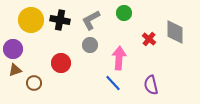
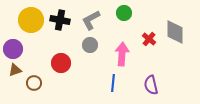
pink arrow: moved 3 px right, 4 px up
blue line: rotated 48 degrees clockwise
